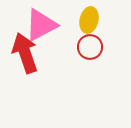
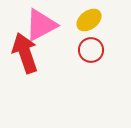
yellow ellipse: rotated 40 degrees clockwise
red circle: moved 1 px right, 3 px down
